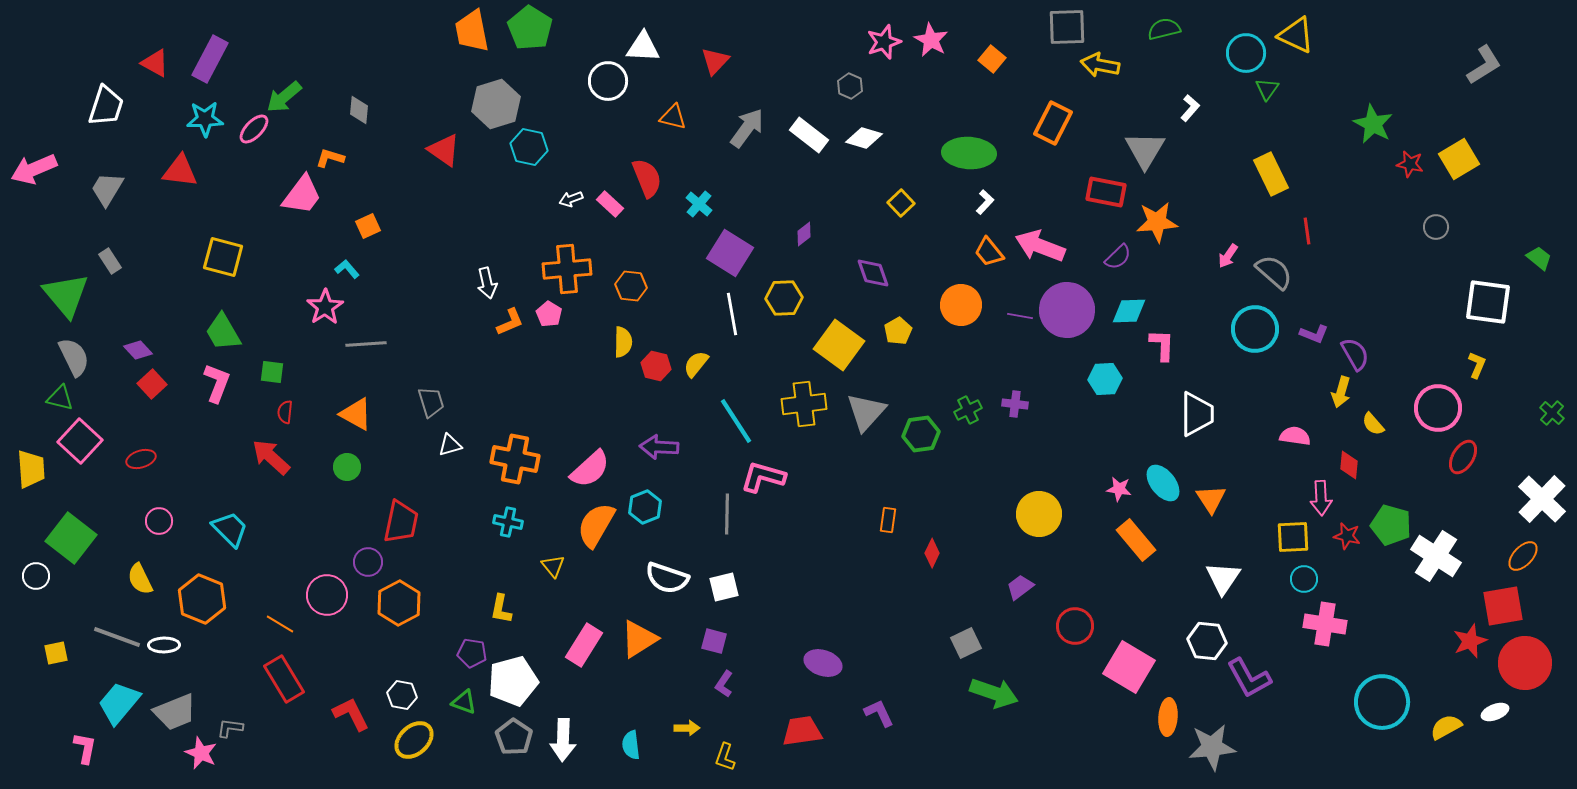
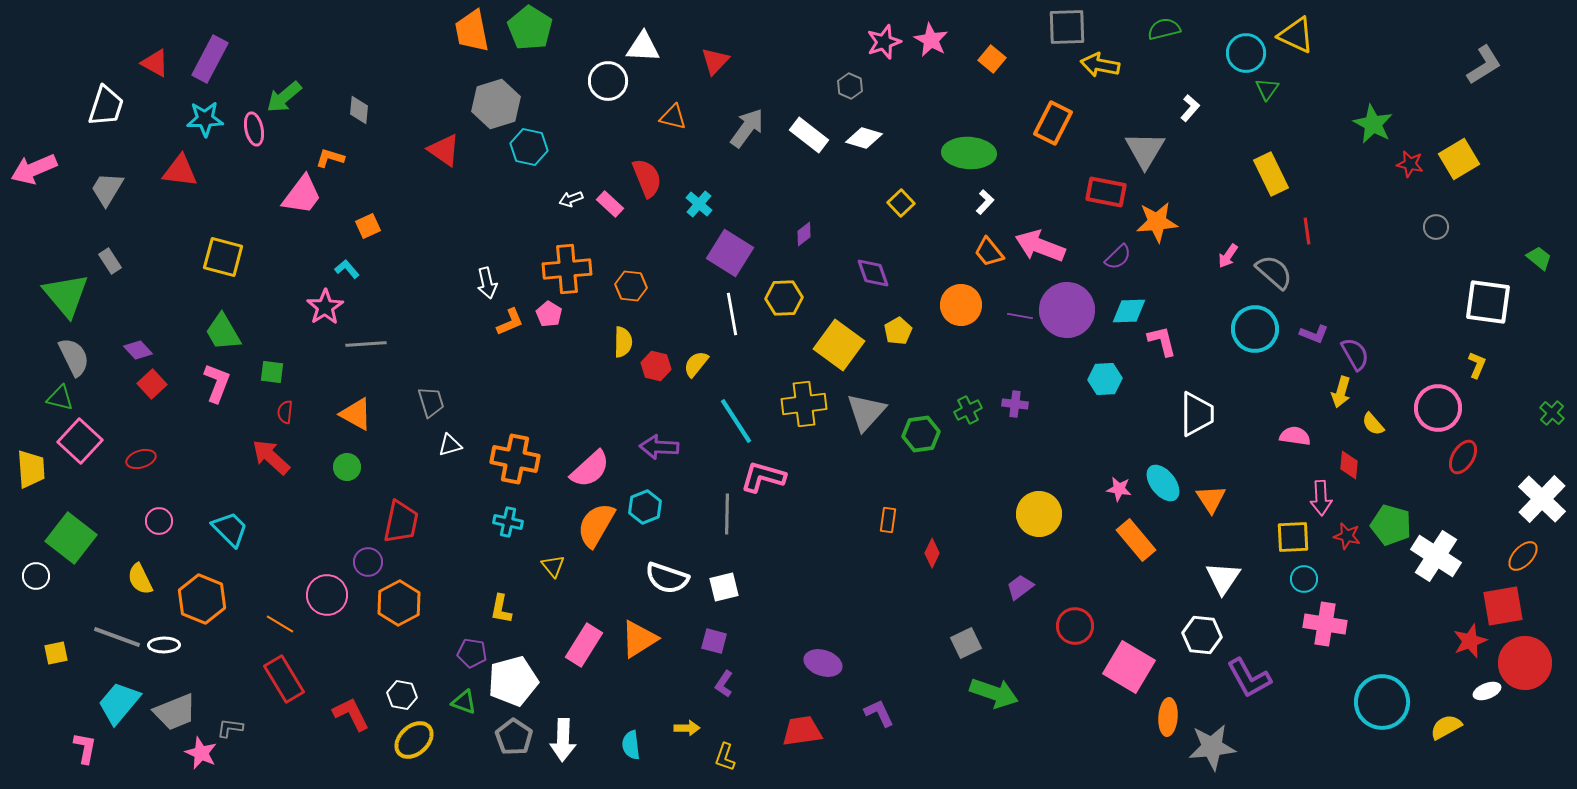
pink ellipse at (254, 129): rotated 56 degrees counterclockwise
pink L-shape at (1162, 345): moved 4 px up; rotated 16 degrees counterclockwise
white hexagon at (1207, 641): moved 5 px left, 6 px up
white ellipse at (1495, 712): moved 8 px left, 21 px up
